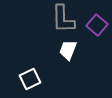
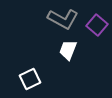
gray L-shape: rotated 60 degrees counterclockwise
